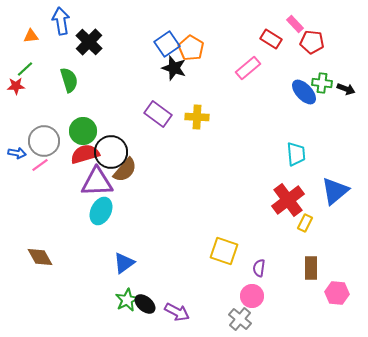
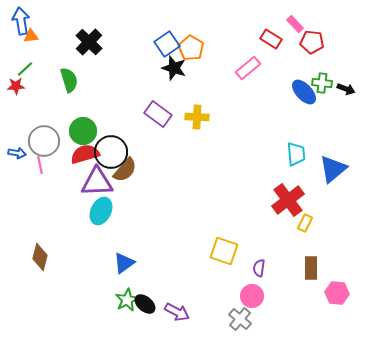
blue arrow at (61, 21): moved 40 px left
pink line at (40, 165): rotated 66 degrees counterclockwise
blue triangle at (335, 191): moved 2 px left, 22 px up
brown diamond at (40, 257): rotated 44 degrees clockwise
